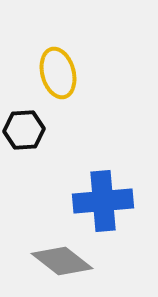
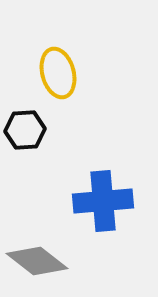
black hexagon: moved 1 px right
gray diamond: moved 25 px left
